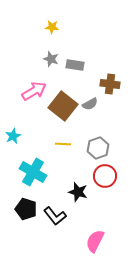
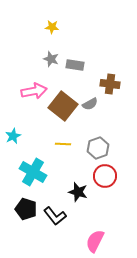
pink arrow: rotated 20 degrees clockwise
